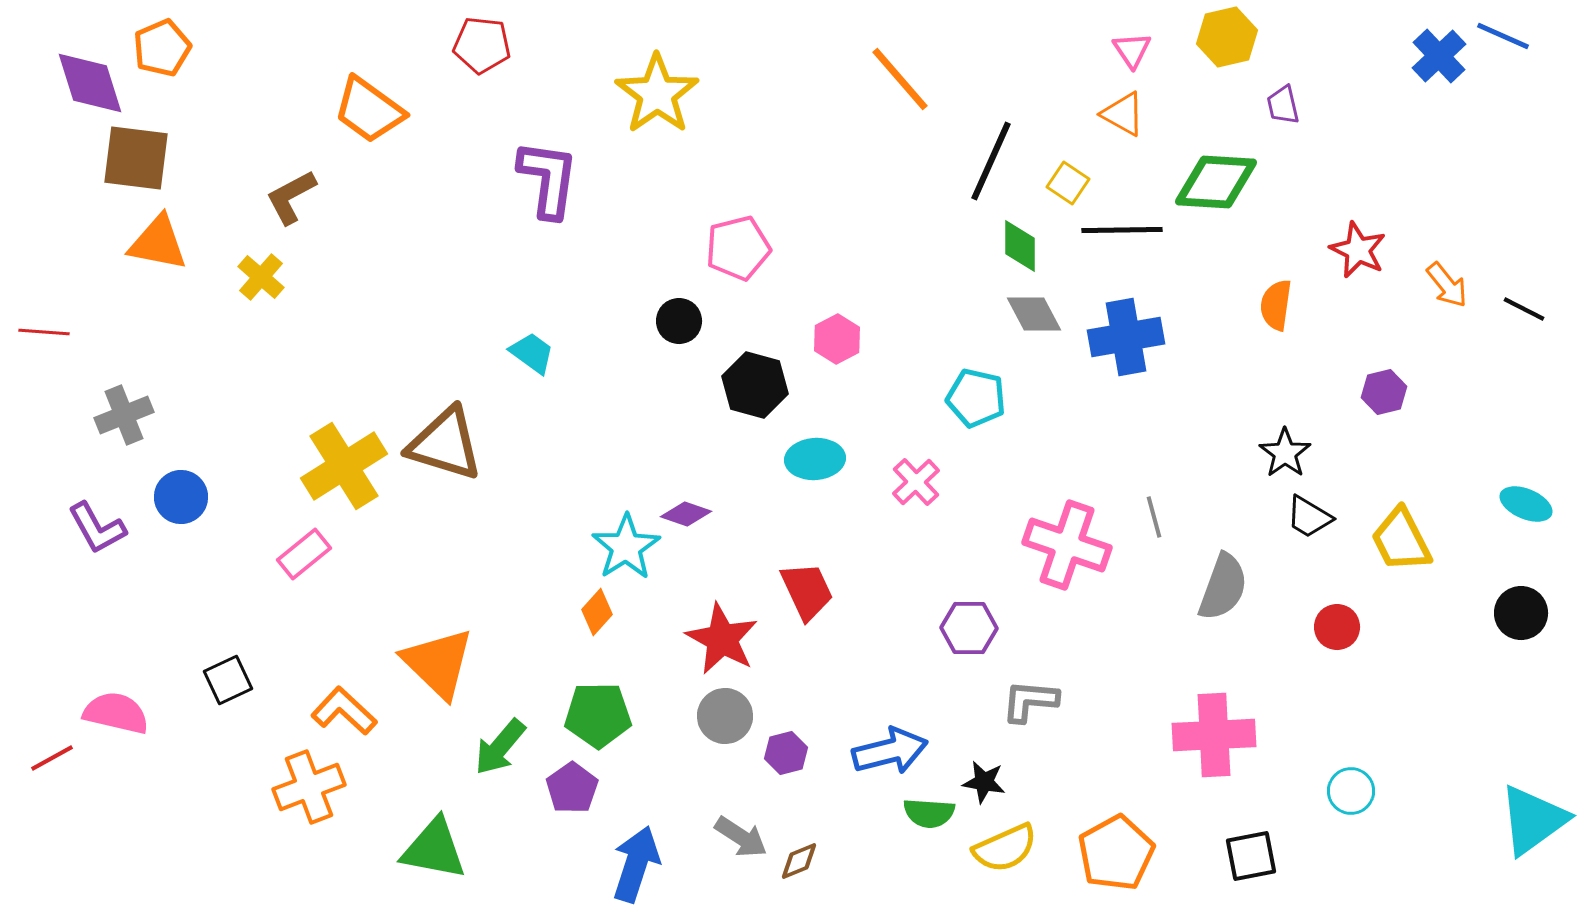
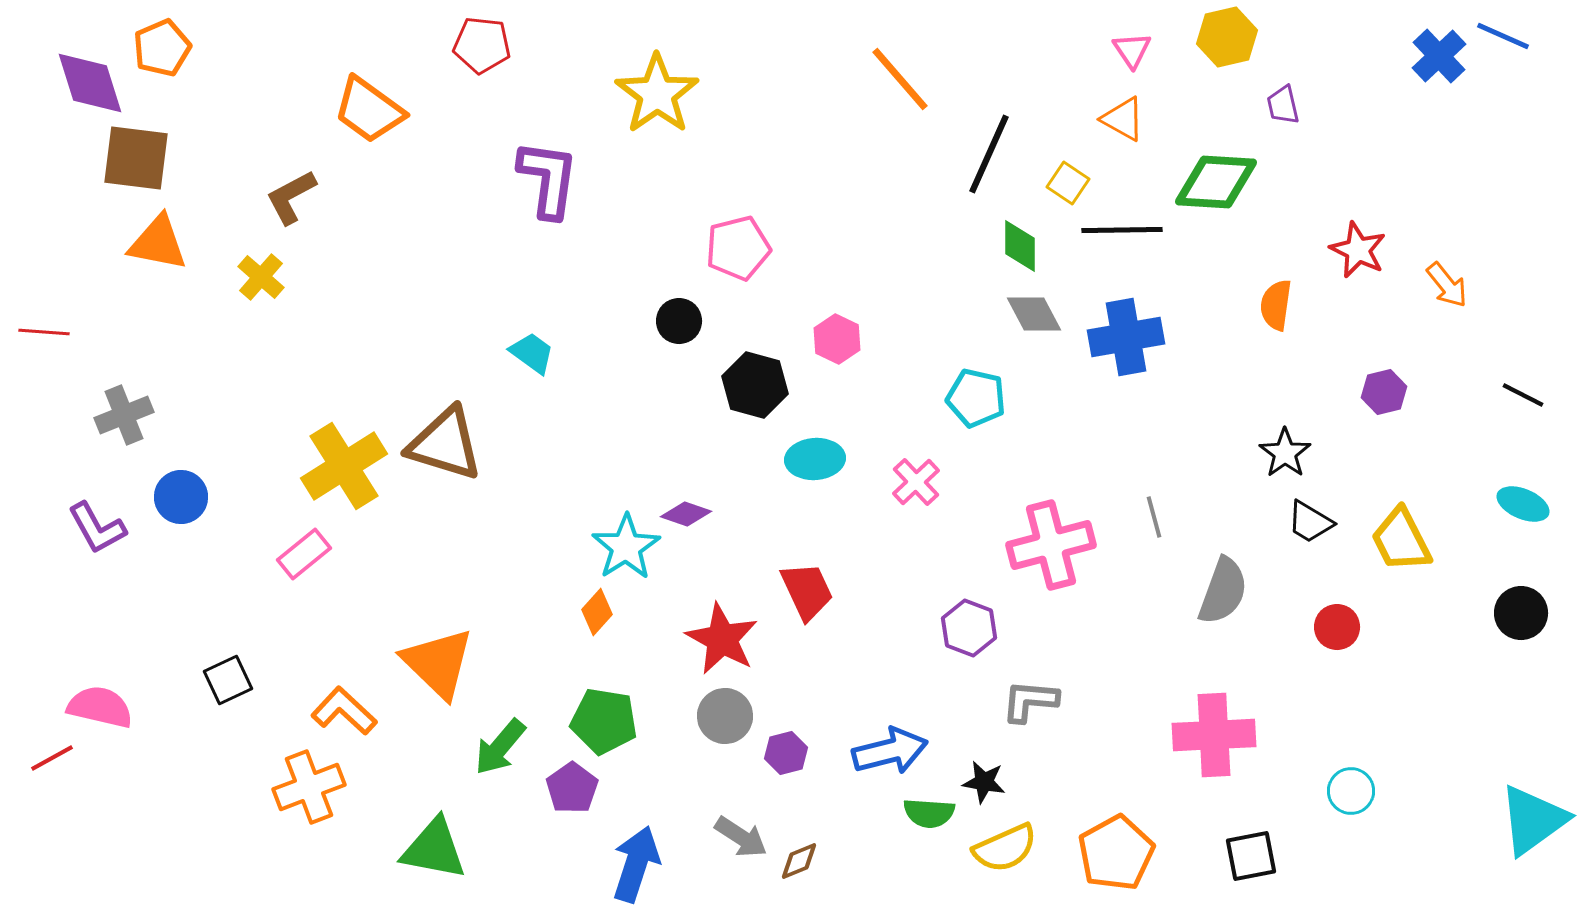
orange triangle at (1123, 114): moved 5 px down
black line at (991, 161): moved 2 px left, 7 px up
black line at (1524, 309): moved 1 px left, 86 px down
pink hexagon at (837, 339): rotated 6 degrees counterclockwise
cyan ellipse at (1526, 504): moved 3 px left
black trapezoid at (1309, 517): moved 1 px right, 5 px down
pink cross at (1067, 545): moved 16 px left; rotated 34 degrees counterclockwise
gray semicircle at (1223, 587): moved 4 px down
purple hexagon at (969, 628): rotated 20 degrees clockwise
pink semicircle at (116, 713): moved 16 px left, 6 px up
green pentagon at (598, 715): moved 6 px right, 6 px down; rotated 10 degrees clockwise
